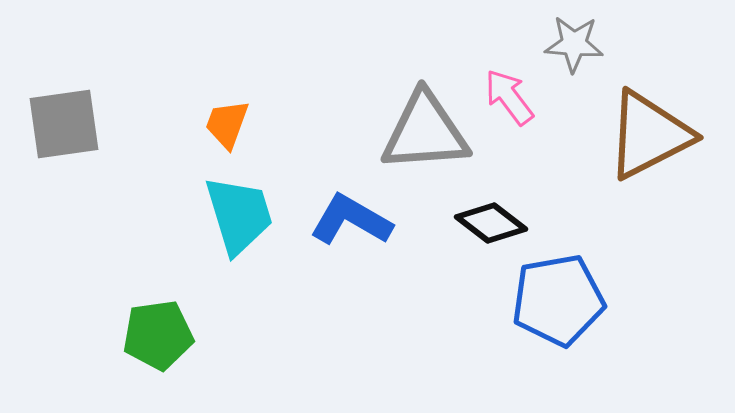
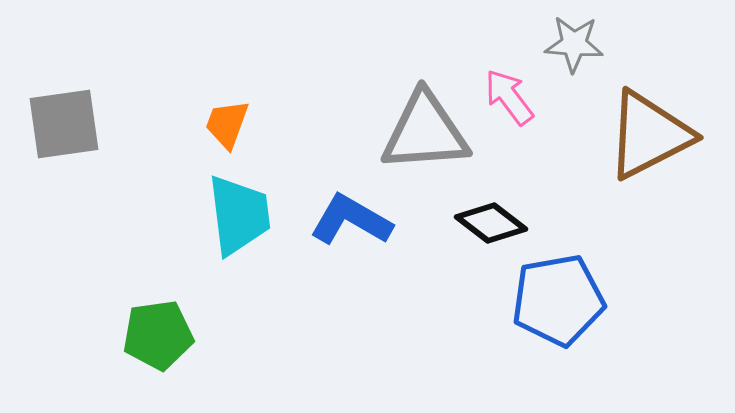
cyan trapezoid: rotated 10 degrees clockwise
